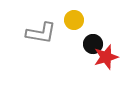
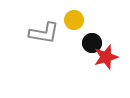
gray L-shape: moved 3 px right
black circle: moved 1 px left, 1 px up
